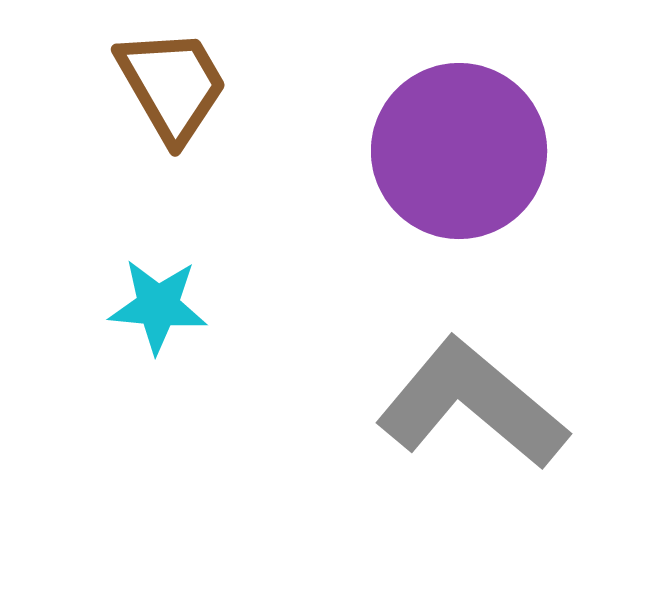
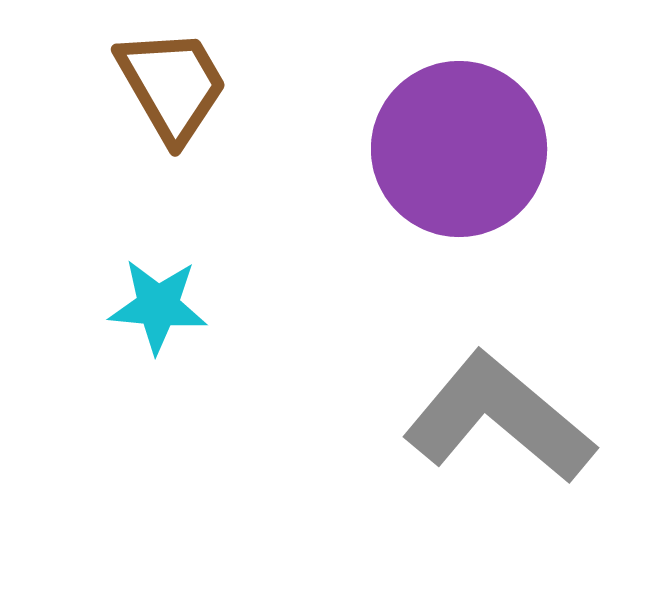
purple circle: moved 2 px up
gray L-shape: moved 27 px right, 14 px down
